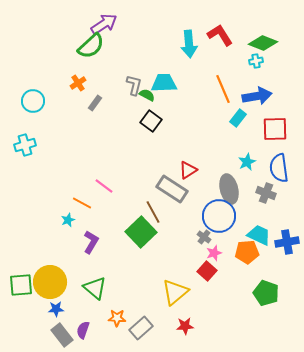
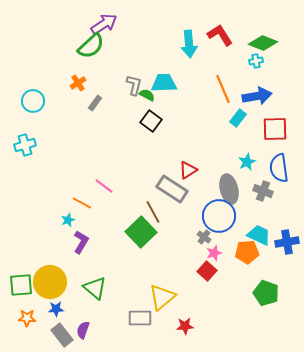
gray cross at (266, 193): moved 3 px left, 2 px up
purple L-shape at (91, 242): moved 10 px left
yellow triangle at (175, 292): moved 13 px left, 5 px down
orange star at (117, 318): moved 90 px left
gray rectangle at (141, 328): moved 1 px left, 10 px up; rotated 40 degrees clockwise
